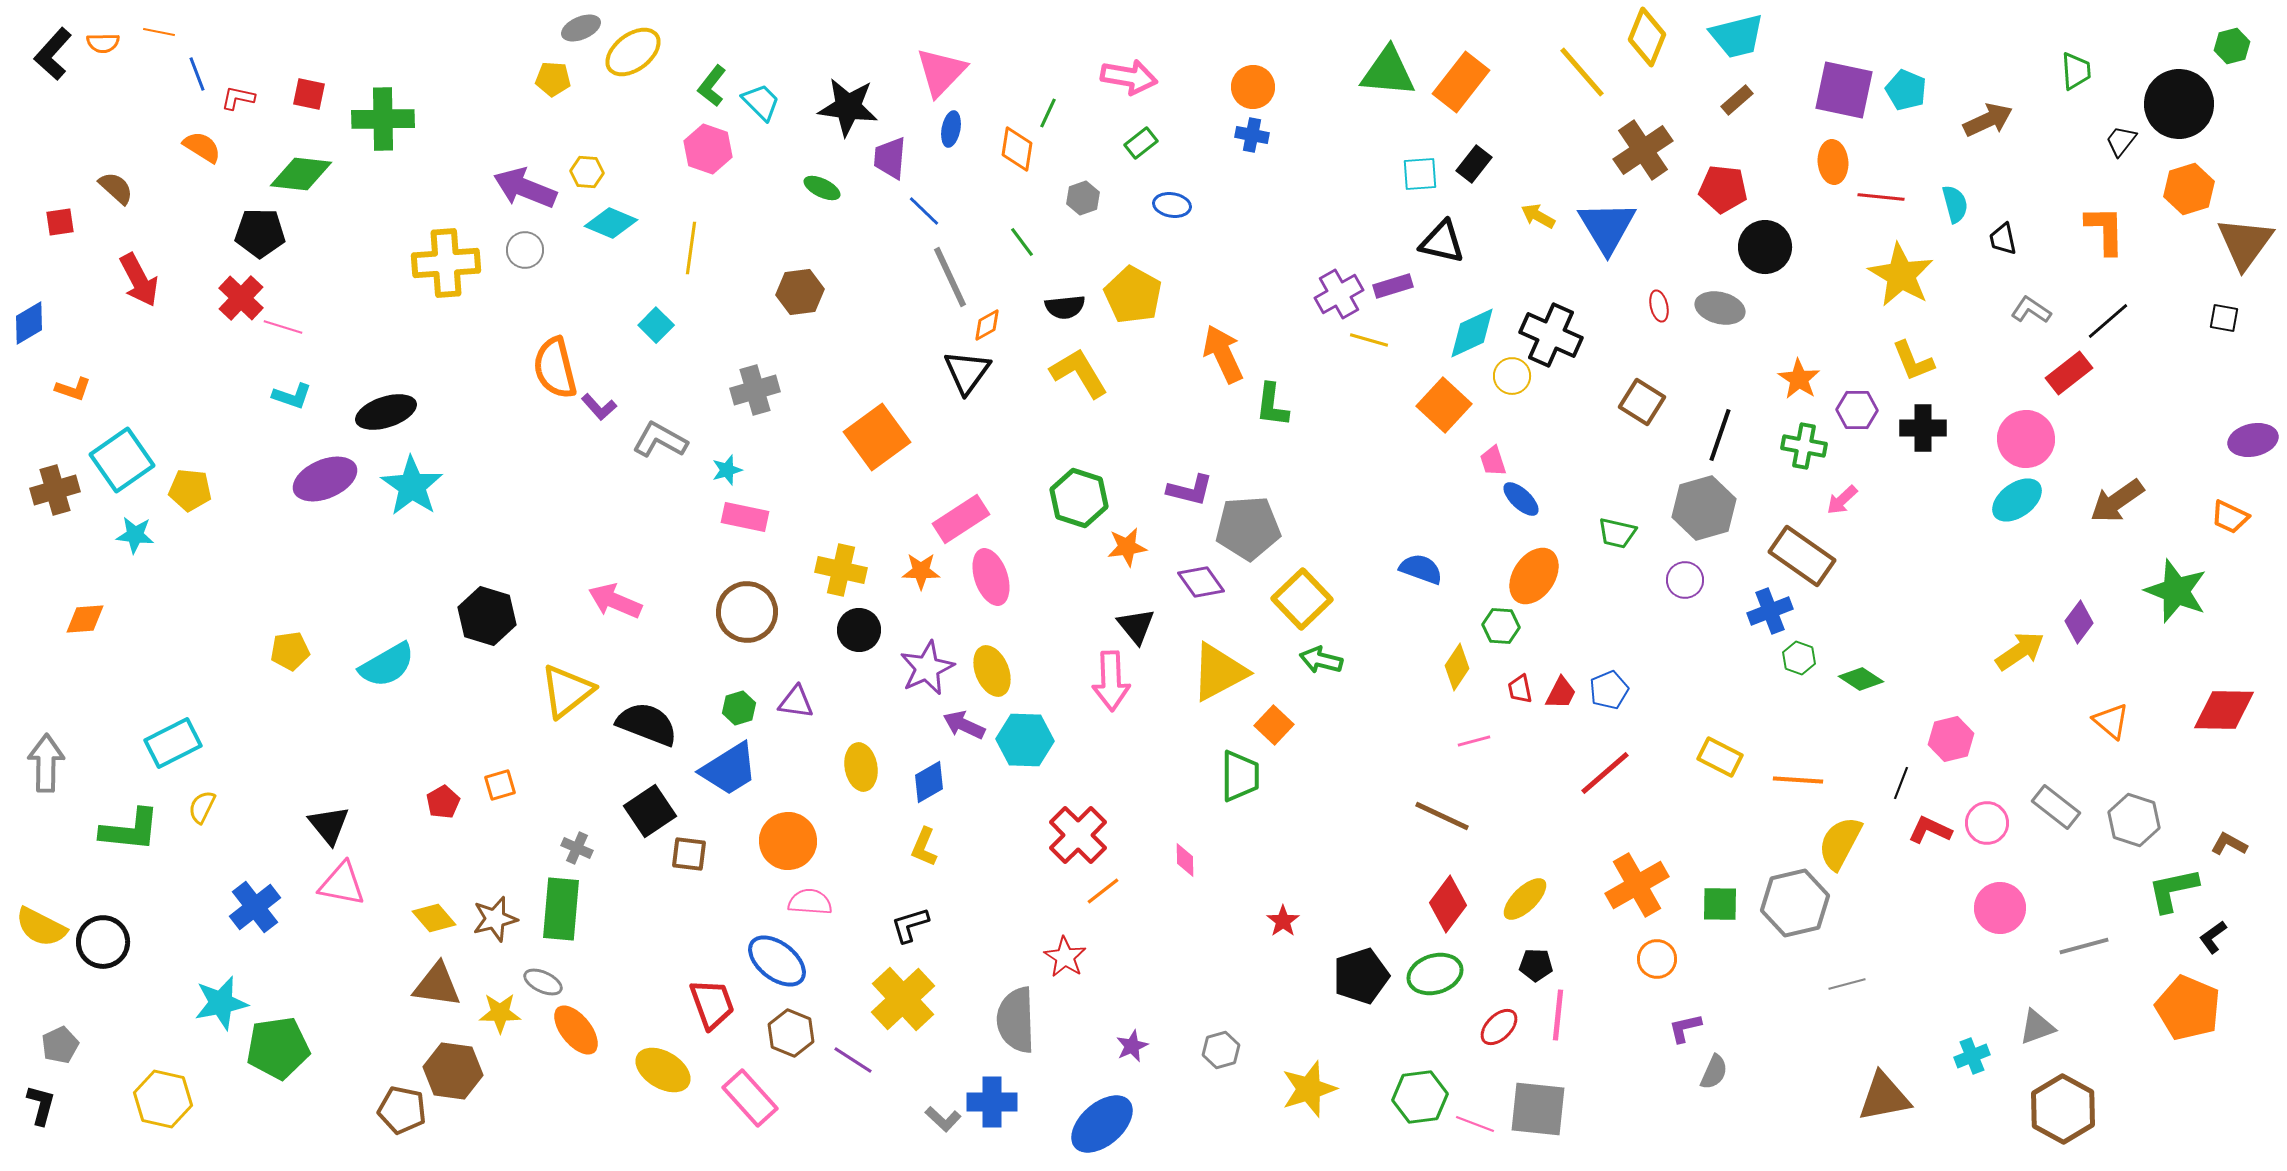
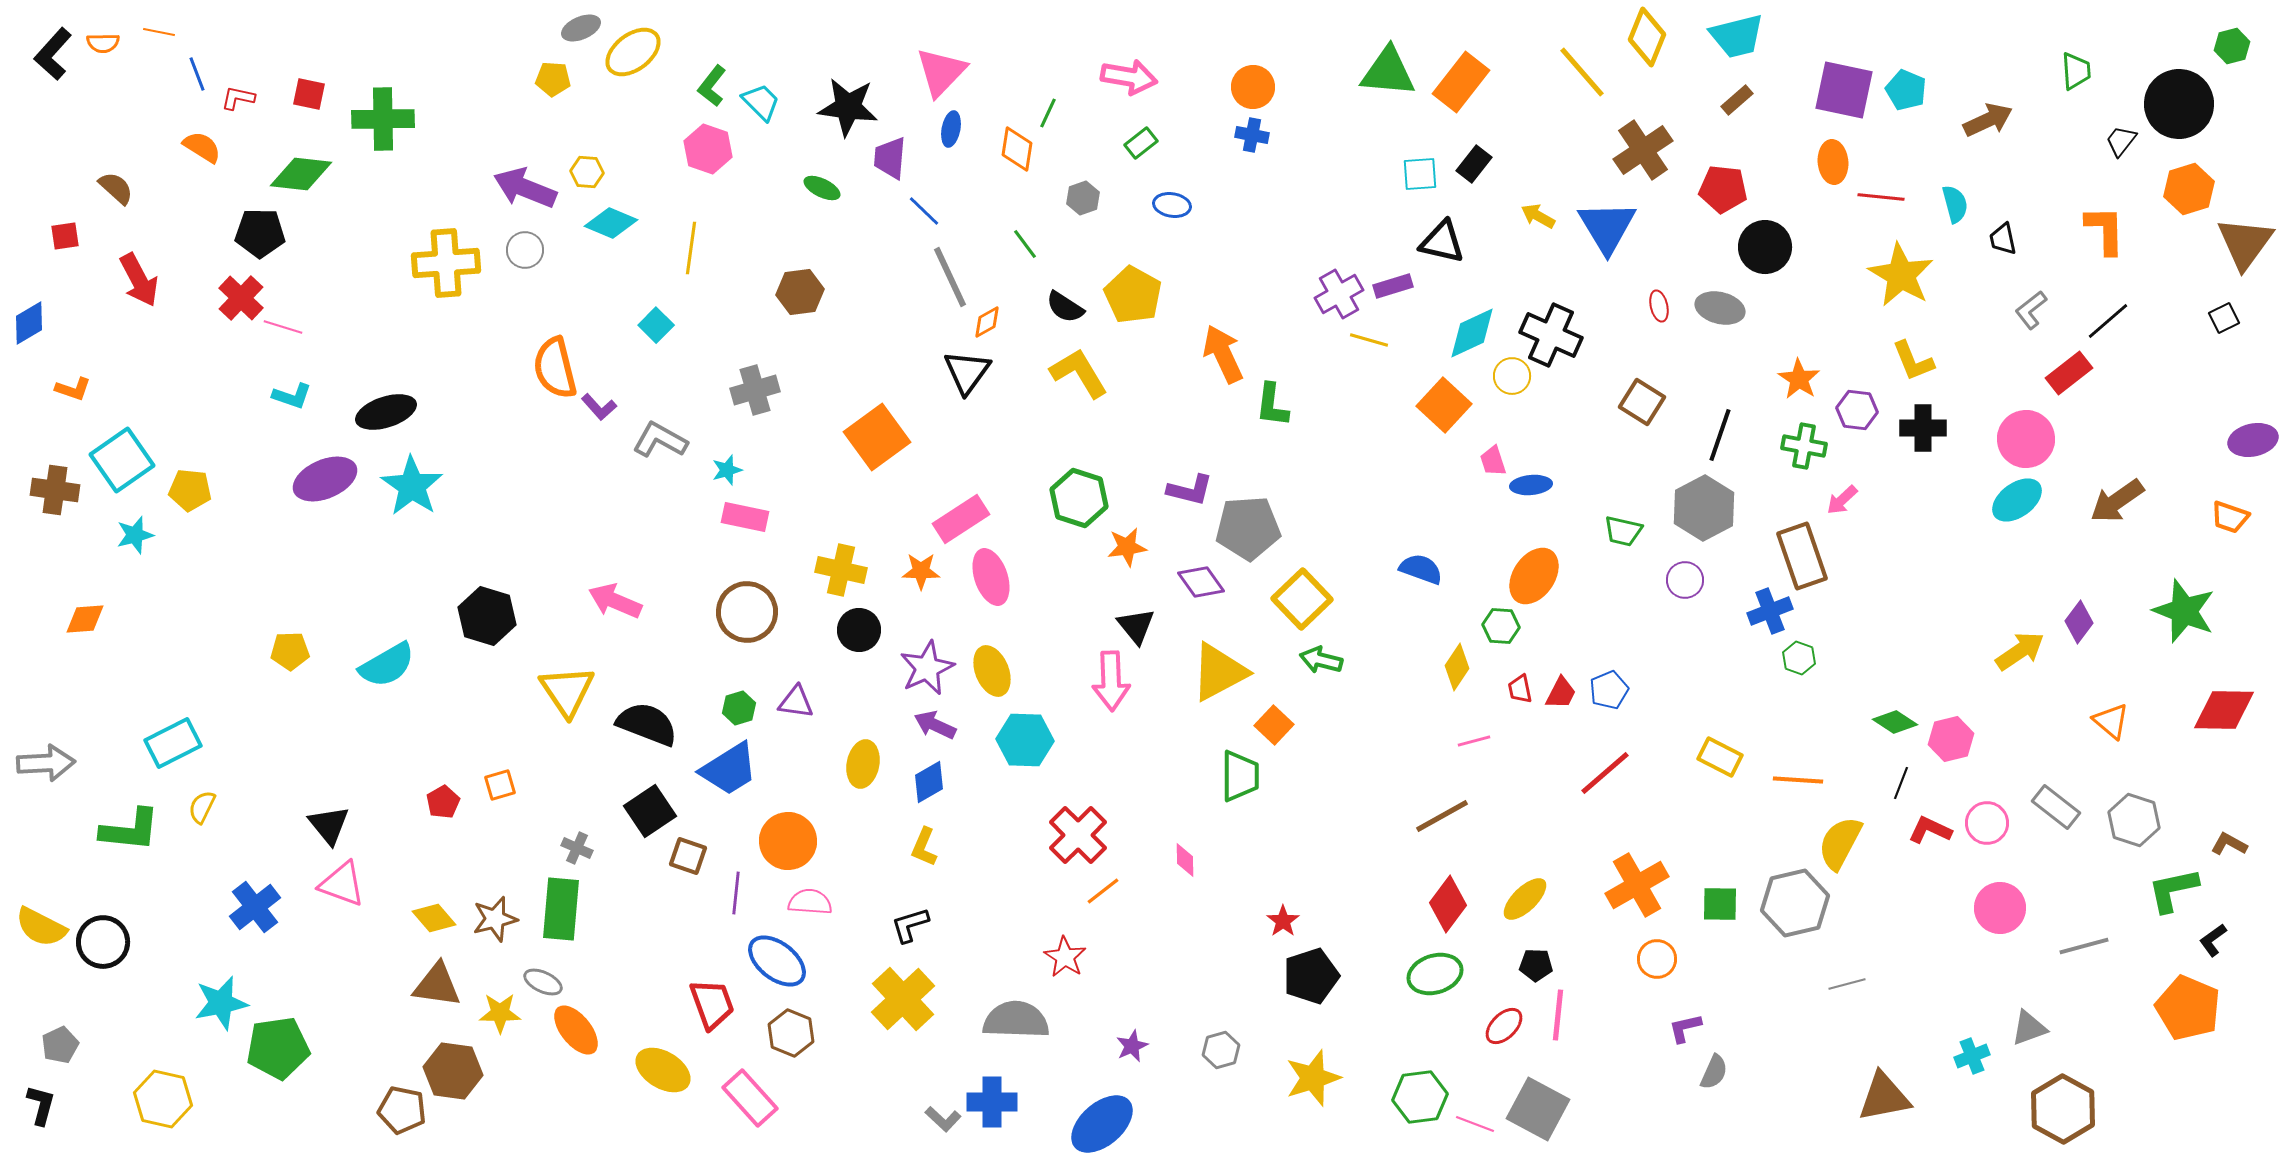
red square at (60, 222): moved 5 px right, 14 px down
green line at (1022, 242): moved 3 px right, 2 px down
black semicircle at (1065, 307): rotated 39 degrees clockwise
gray L-shape at (2031, 310): rotated 72 degrees counterclockwise
black square at (2224, 318): rotated 36 degrees counterclockwise
orange diamond at (987, 325): moved 3 px up
purple hexagon at (1857, 410): rotated 6 degrees clockwise
brown cross at (55, 490): rotated 24 degrees clockwise
blue ellipse at (1521, 499): moved 10 px right, 14 px up; rotated 48 degrees counterclockwise
gray hexagon at (1704, 508): rotated 12 degrees counterclockwise
orange trapezoid at (2230, 517): rotated 6 degrees counterclockwise
green trapezoid at (1617, 533): moved 6 px right, 2 px up
cyan star at (135, 535): rotated 21 degrees counterclockwise
brown rectangle at (1802, 556): rotated 36 degrees clockwise
green star at (2176, 591): moved 8 px right, 20 px down
yellow pentagon at (290, 651): rotated 6 degrees clockwise
green diamond at (1861, 679): moved 34 px right, 43 px down
yellow triangle at (567, 691): rotated 26 degrees counterclockwise
purple arrow at (964, 725): moved 29 px left
gray arrow at (46, 763): rotated 86 degrees clockwise
yellow ellipse at (861, 767): moved 2 px right, 3 px up; rotated 21 degrees clockwise
brown line at (1442, 816): rotated 54 degrees counterclockwise
brown square at (689, 854): moved 1 px left, 2 px down; rotated 12 degrees clockwise
pink triangle at (342, 884): rotated 9 degrees clockwise
black L-shape at (2213, 937): moved 3 px down
black pentagon at (1361, 976): moved 50 px left
gray semicircle at (1016, 1020): rotated 94 degrees clockwise
red ellipse at (1499, 1027): moved 5 px right, 1 px up
gray triangle at (2037, 1027): moved 8 px left, 1 px down
purple line at (853, 1060): moved 117 px left, 167 px up; rotated 63 degrees clockwise
yellow star at (1309, 1089): moved 4 px right, 11 px up
gray square at (1538, 1109): rotated 22 degrees clockwise
